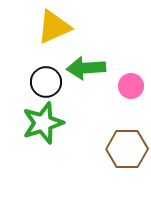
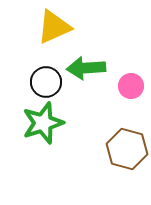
brown hexagon: rotated 15 degrees clockwise
